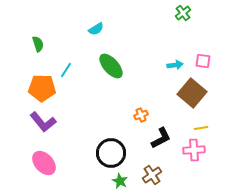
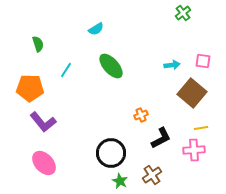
cyan arrow: moved 3 px left
orange pentagon: moved 12 px left
